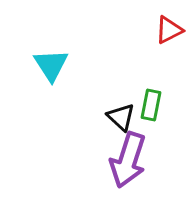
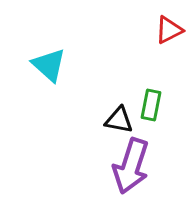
cyan triangle: moved 2 px left; rotated 15 degrees counterclockwise
black triangle: moved 2 px left, 3 px down; rotated 32 degrees counterclockwise
purple arrow: moved 3 px right, 6 px down
